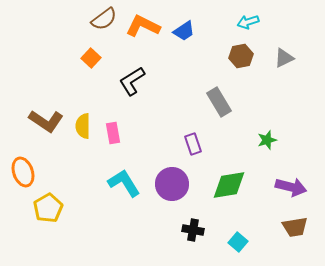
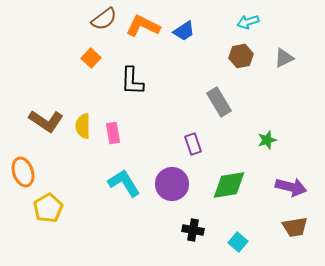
black L-shape: rotated 56 degrees counterclockwise
